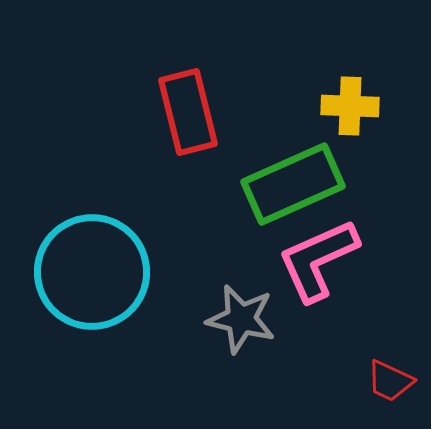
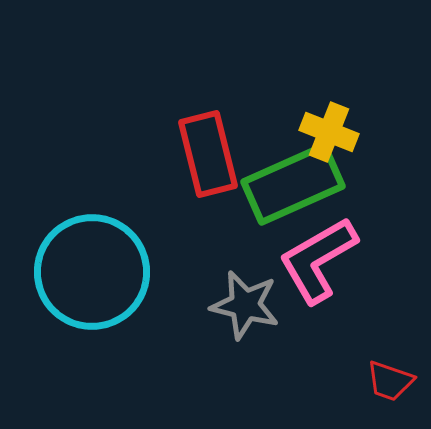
yellow cross: moved 21 px left, 26 px down; rotated 20 degrees clockwise
red rectangle: moved 20 px right, 42 px down
pink L-shape: rotated 6 degrees counterclockwise
gray star: moved 4 px right, 14 px up
red trapezoid: rotated 6 degrees counterclockwise
